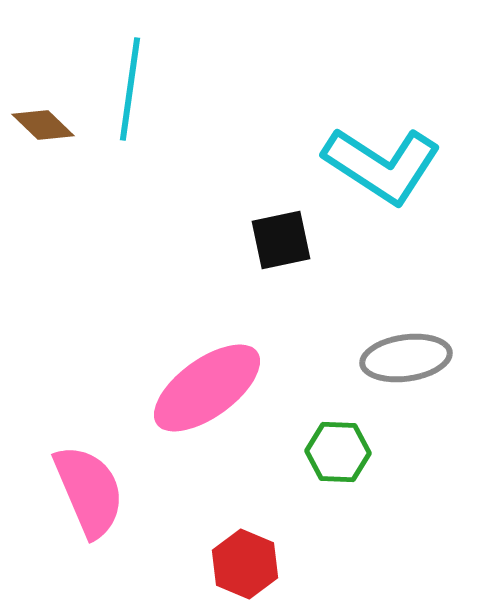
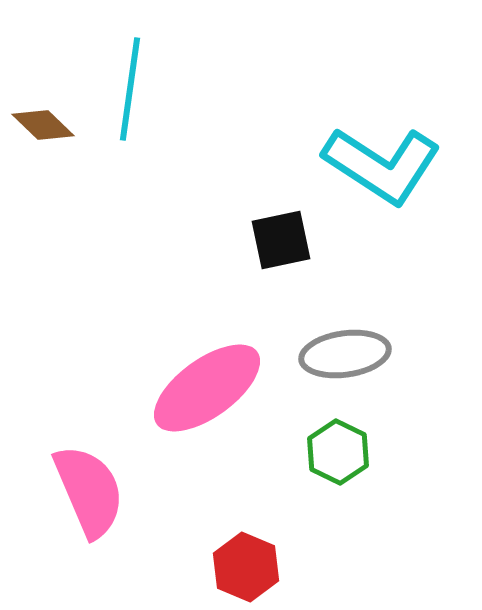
gray ellipse: moved 61 px left, 4 px up
green hexagon: rotated 24 degrees clockwise
red hexagon: moved 1 px right, 3 px down
